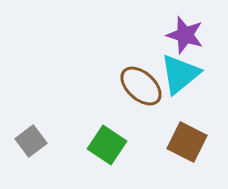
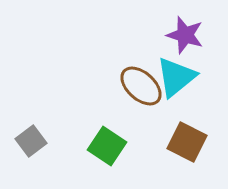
cyan triangle: moved 4 px left, 3 px down
green square: moved 1 px down
